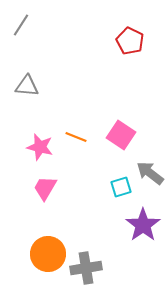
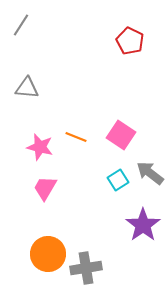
gray triangle: moved 2 px down
cyan square: moved 3 px left, 7 px up; rotated 15 degrees counterclockwise
